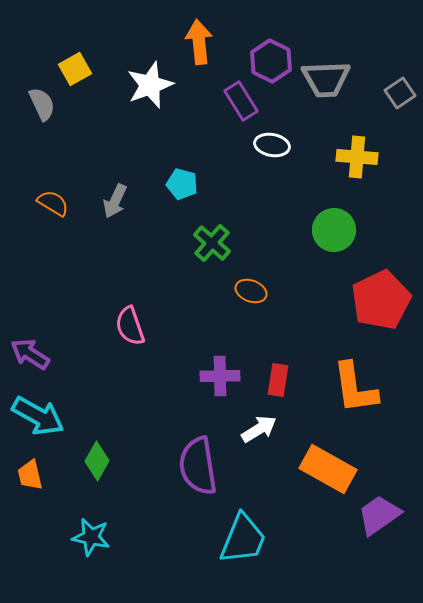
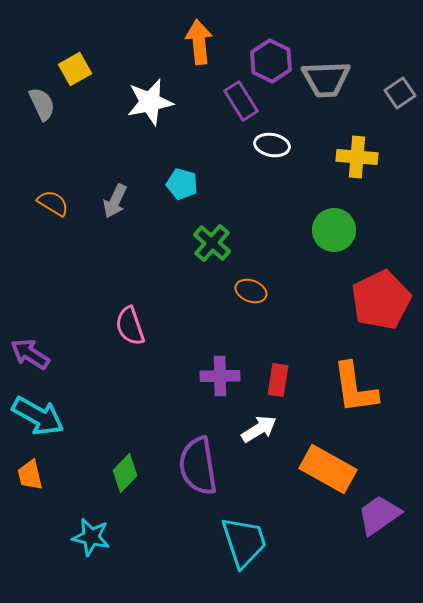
white star: moved 17 px down; rotated 9 degrees clockwise
green diamond: moved 28 px right, 12 px down; rotated 15 degrees clockwise
cyan trapezoid: moved 1 px right, 3 px down; rotated 40 degrees counterclockwise
